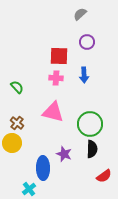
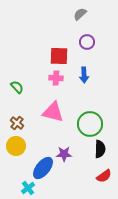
yellow circle: moved 4 px right, 3 px down
black semicircle: moved 8 px right
purple star: rotated 21 degrees counterclockwise
blue ellipse: rotated 40 degrees clockwise
cyan cross: moved 1 px left, 1 px up
